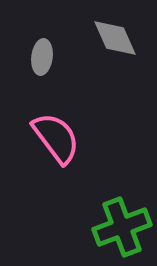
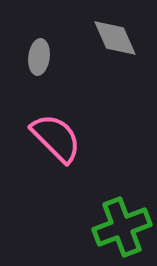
gray ellipse: moved 3 px left
pink semicircle: rotated 8 degrees counterclockwise
